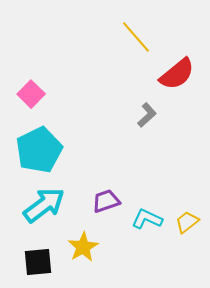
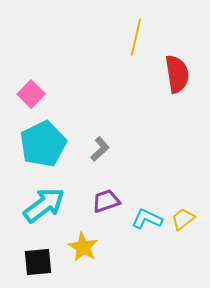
yellow line: rotated 54 degrees clockwise
red semicircle: rotated 60 degrees counterclockwise
gray L-shape: moved 47 px left, 34 px down
cyan pentagon: moved 4 px right, 6 px up
yellow trapezoid: moved 4 px left, 3 px up
yellow star: rotated 12 degrees counterclockwise
